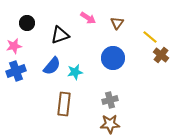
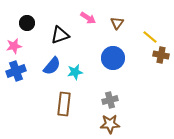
brown cross: rotated 28 degrees counterclockwise
